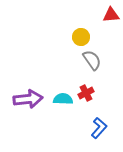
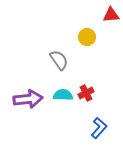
yellow circle: moved 6 px right
gray semicircle: moved 33 px left
cyan semicircle: moved 4 px up
